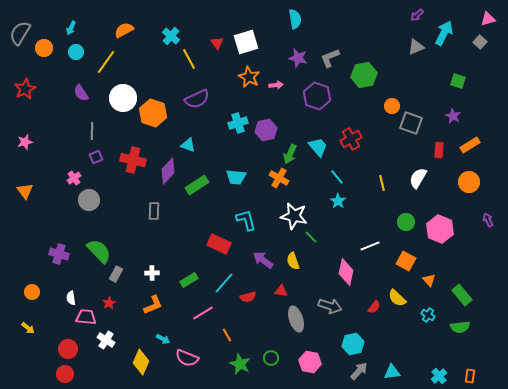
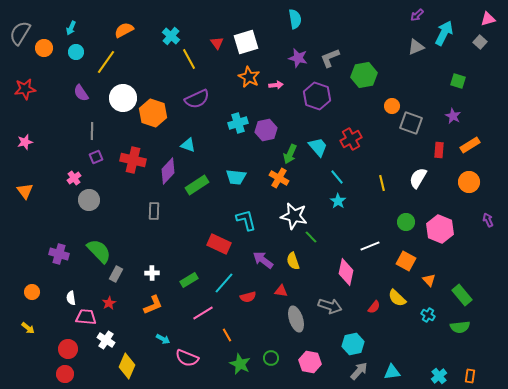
red star at (25, 89): rotated 20 degrees clockwise
yellow diamond at (141, 362): moved 14 px left, 4 px down
